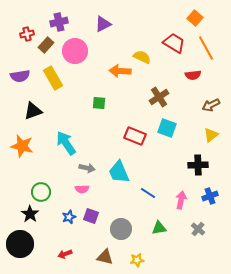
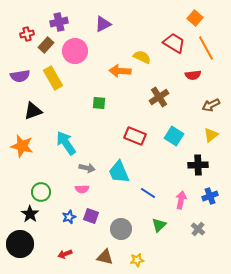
cyan square: moved 7 px right, 8 px down; rotated 12 degrees clockwise
green triangle: moved 3 px up; rotated 35 degrees counterclockwise
